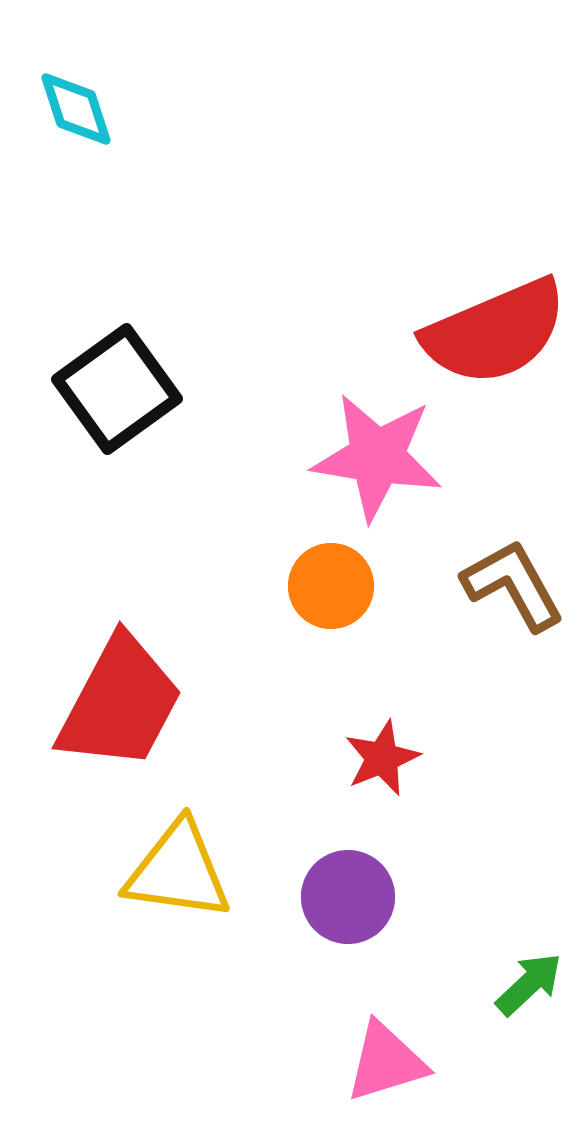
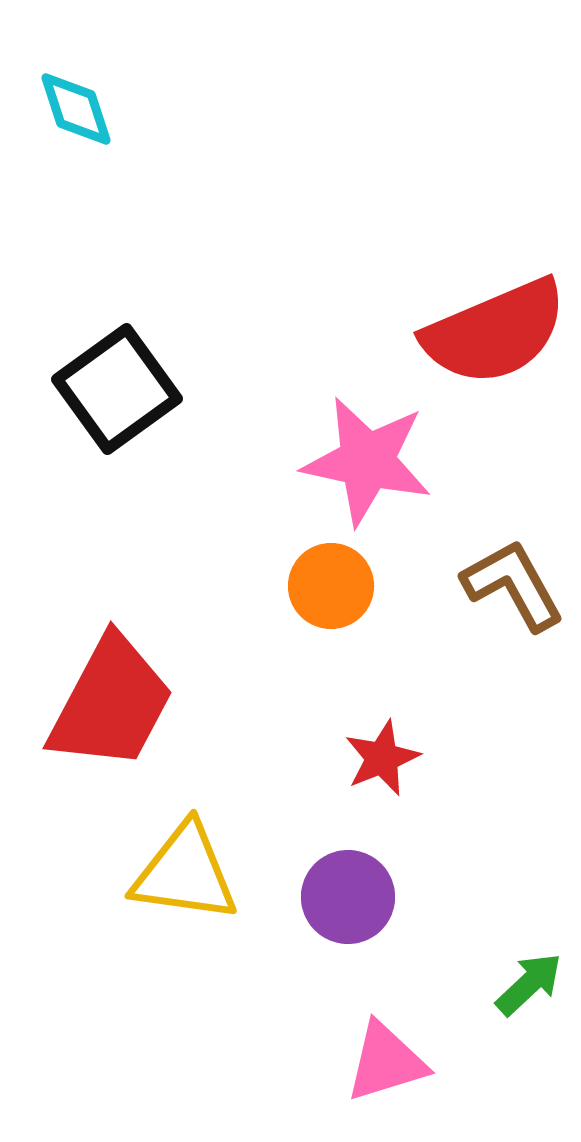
pink star: moved 10 px left, 4 px down; rotated 3 degrees clockwise
red trapezoid: moved 9 px left
yellow triangle: moved 7 px right, 2 px down
